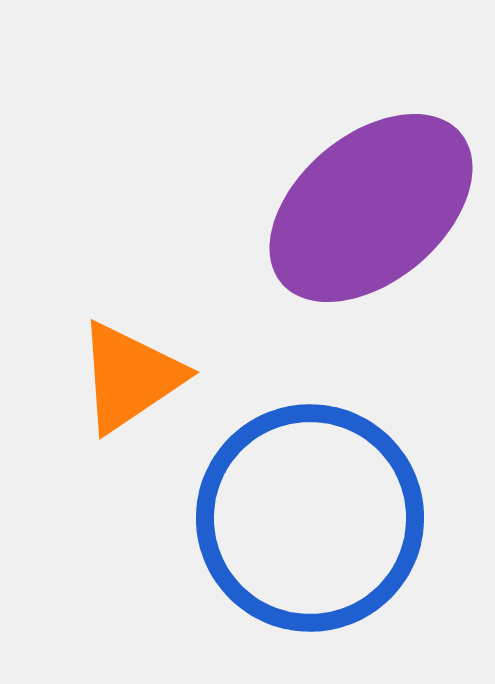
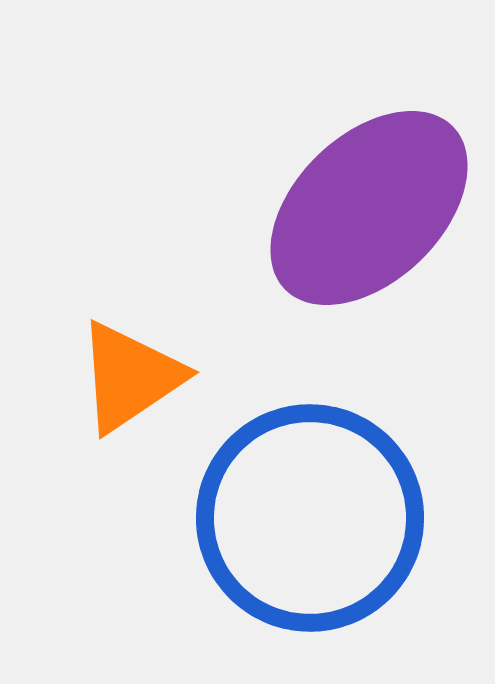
purple ellipse: moved 2 px left; rotated 4 degrees counterclockwise
